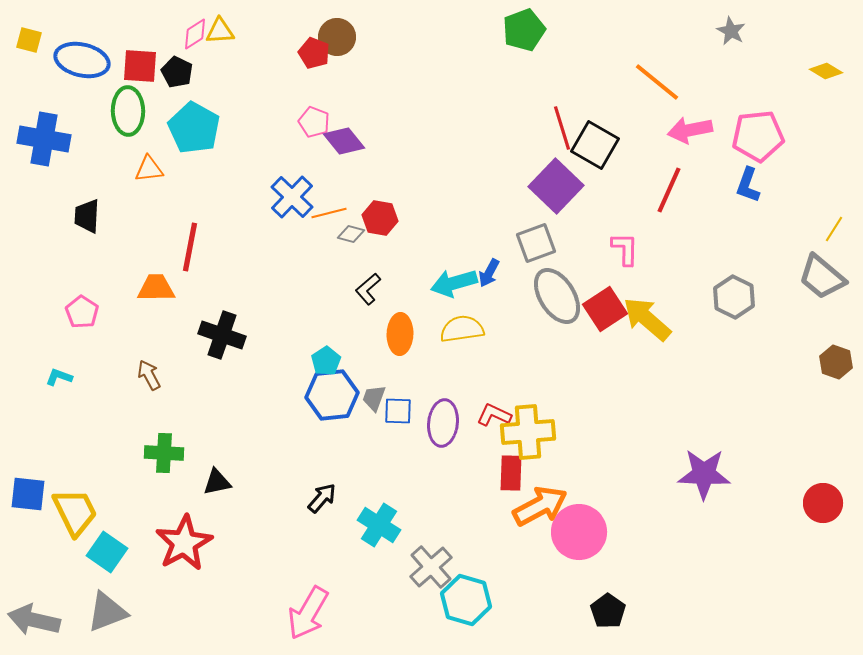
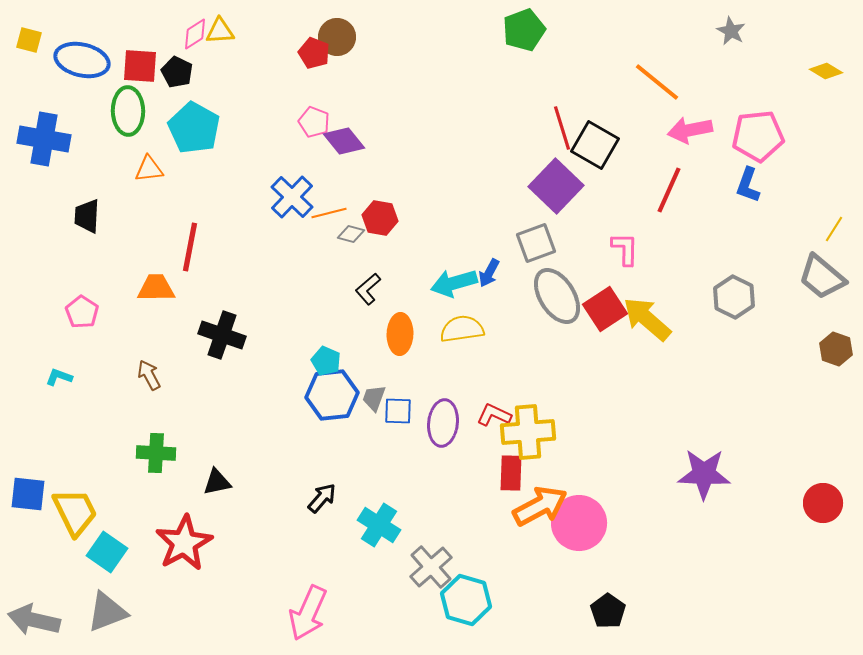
cyan pentagon at (326, 361): rotated 16 degrees counterclockwise
brown hexagon at (836, 362): moved 13 px up
green cross at (164, 453): moved 8 px left
pink circle at (579, 532): moved 9 px up
pink arrow at (308, 613): rotated 6 degrees counterclockwise
